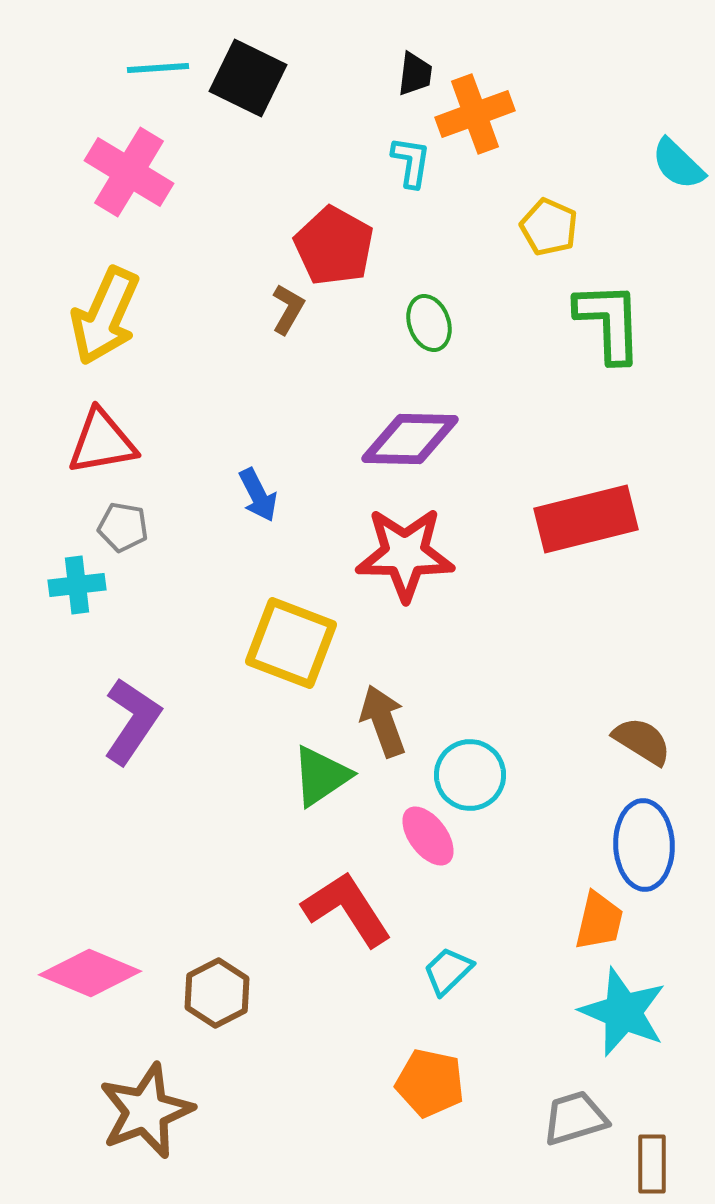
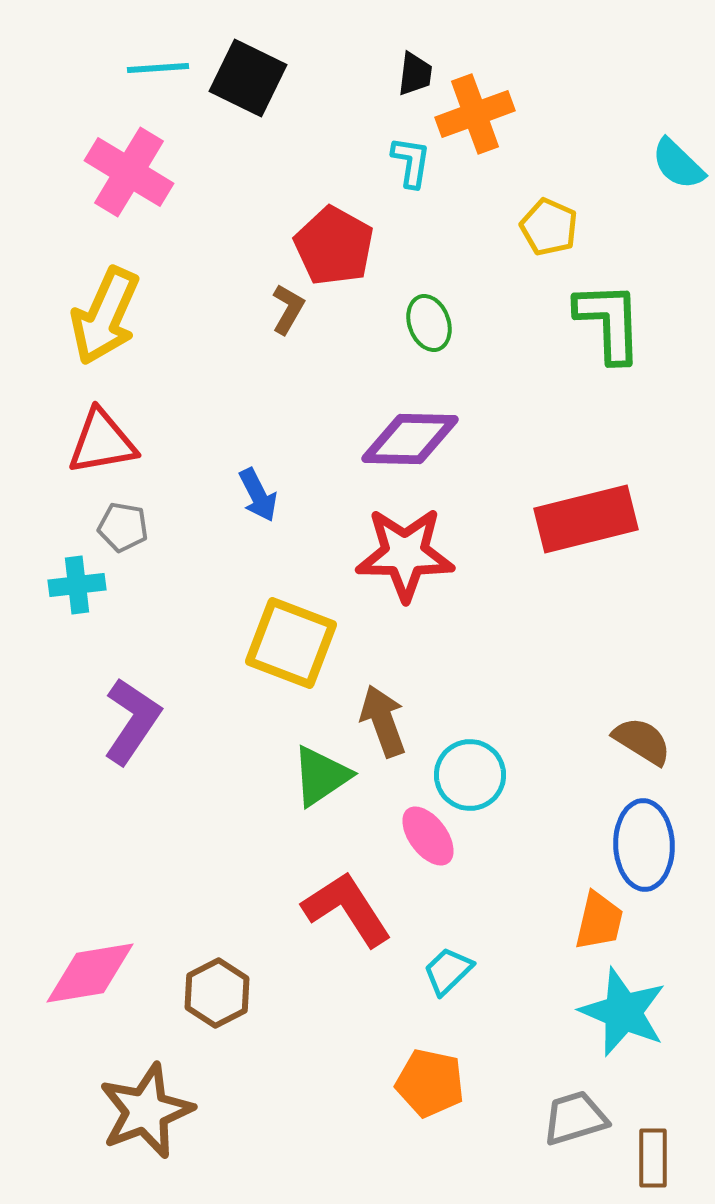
pink diamond: rotated 32 degrees counterclockwise
brown rectangle: moved 1 px right, 6 px up
